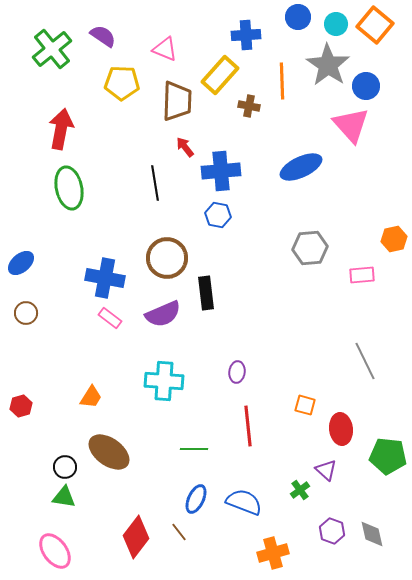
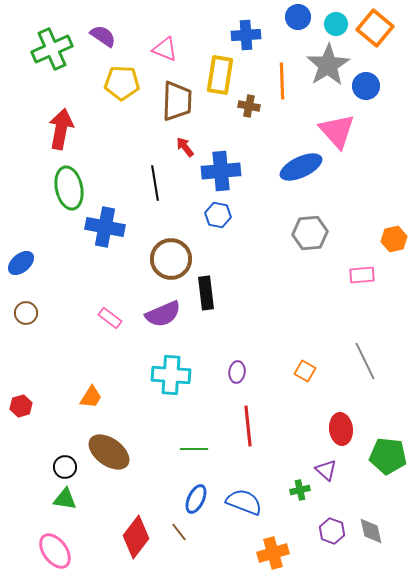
orange square at (375, 25): moved 3 px down
green cross at (52, 49): rotated 15 degrees clockwise
gray star at (328, 65): rotated 6 degrees clockwise
yellow rectangle at (220, 75): rotated 33 degrees counterclockwise
pink triangle at (351, 125): moved 14 px left, 6 px down
gray hexagon at (310, 248): moved 15 px up
brown circle at (167, 258): moved 4 px right, 1 px down
blue cross at (105, 278): moved 51 px up
cyan cross at (164, 381): moved 7 px right, 6 px up
orange square at (305, 405): moved 34 px up; rotated 15 degrees clockwise
green cross at (300, 490): rotated 24 degrees clockwise
green triangle at (64, 497): moved 1 px right, 2 px down
gray diamond at (372, 534): moved 1 px left, 3 px up
